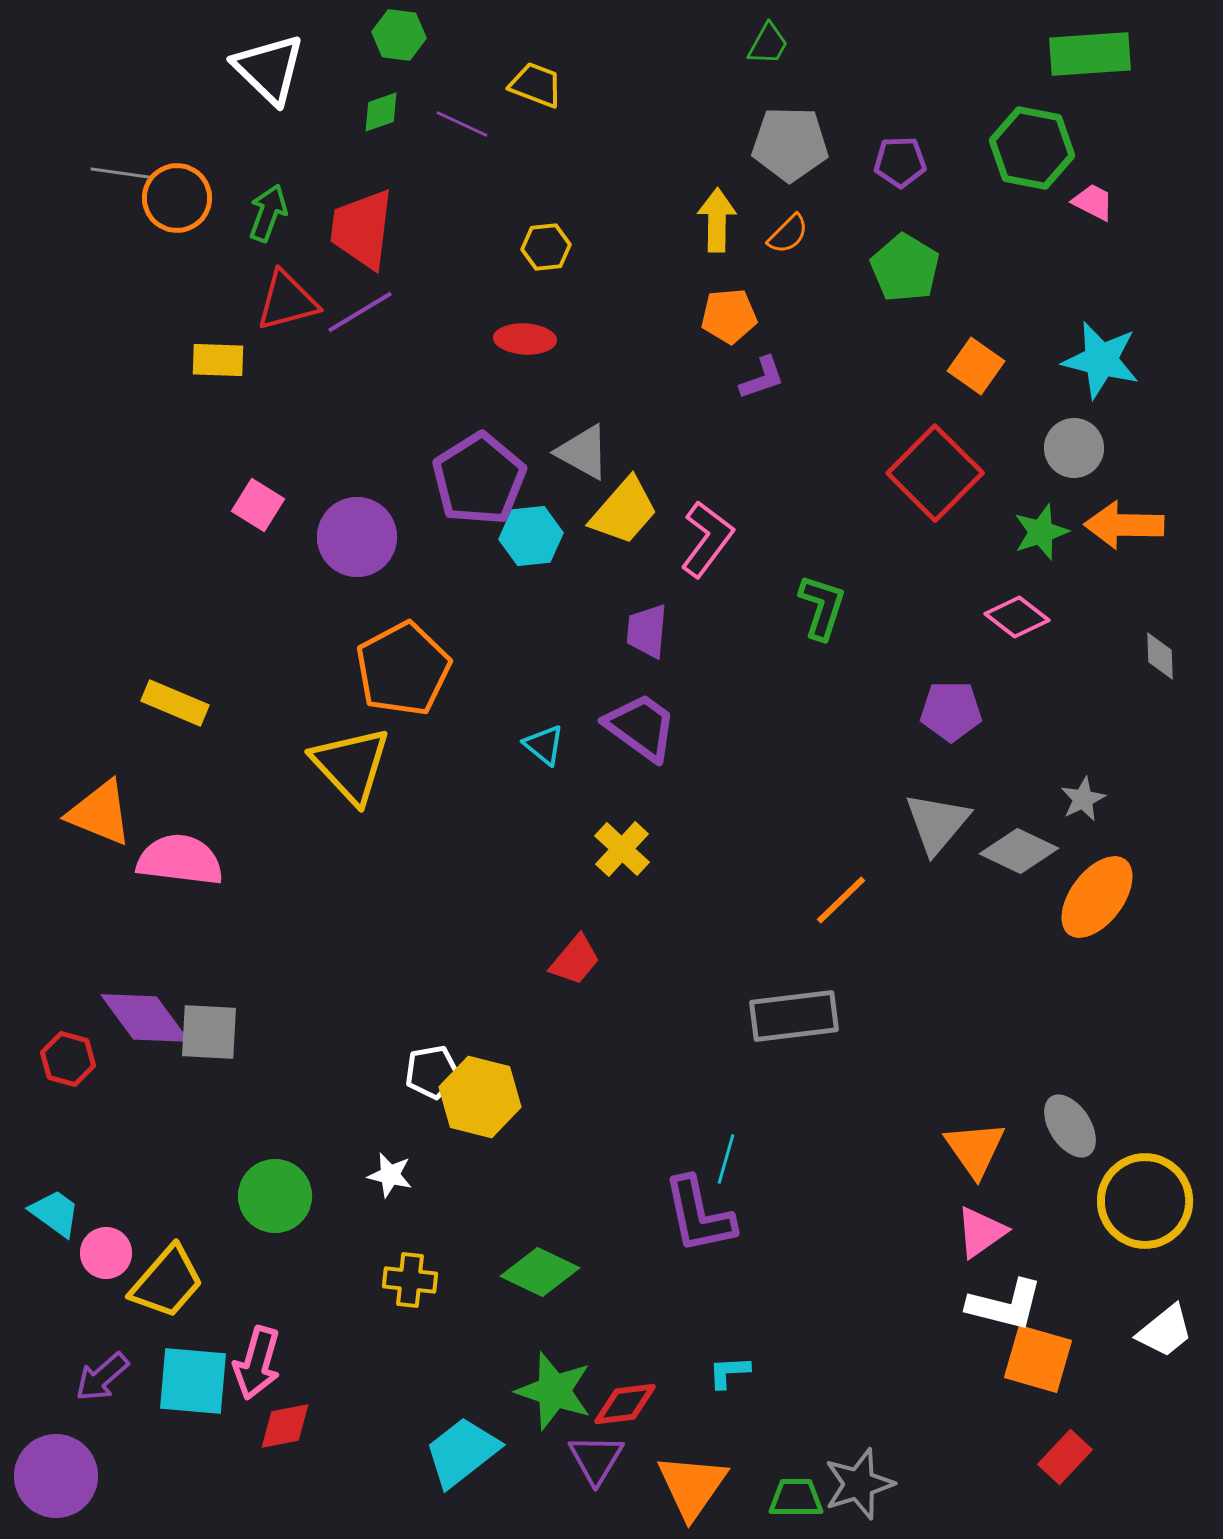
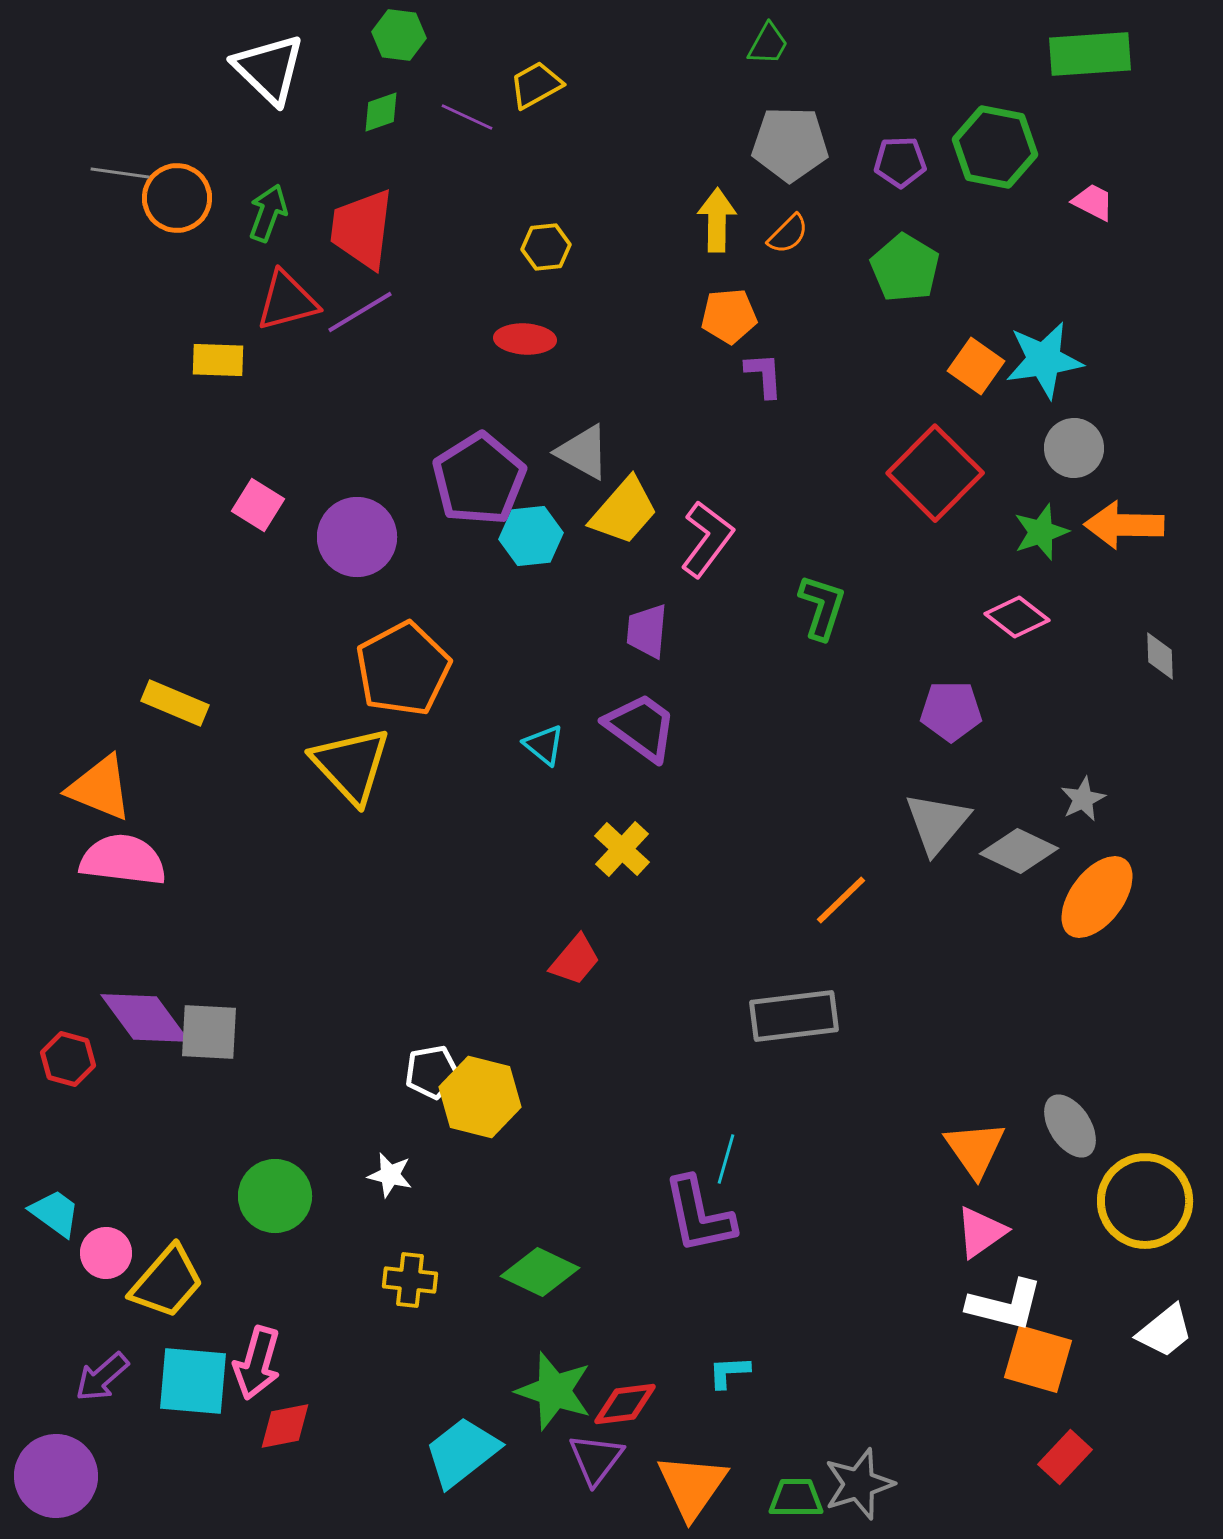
yellow trapezoid at (536, 85): rotated 50 degrees counterclockwise
purple line at (462, 124): moved 5 px right, 7 px up
green hexagon at (1032, 148): moved 37 px left, 1 px up
cyan star at (1101, 360): moved 57 px left; rotated 22 degrees counterclockwise
purple L-shape at (762, 378): moved 2 px right, 3 px up; rotated 75 degrees counterclockwise
orange triangle at (100, 813): moved 25 px up
pink semicircle at (180, 860): moved 57 px left
purple triangle at (596, 1459): rotated 6 degrees clockwise
